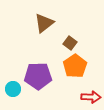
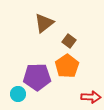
brown square: moved 1 px left, 2 px up
orange pentagon: moved 8 px left
purple pentagon: moved 1 px left, 1 px down
cyan circle: moved 5 px right, 5 px down
